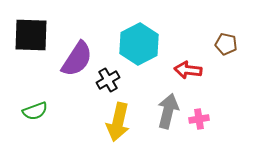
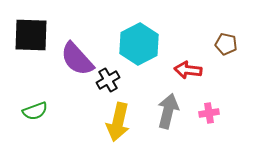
purple semicircle: rotated 105 degrees clockwise
pink cross: moved 10 px right, 6 px up
